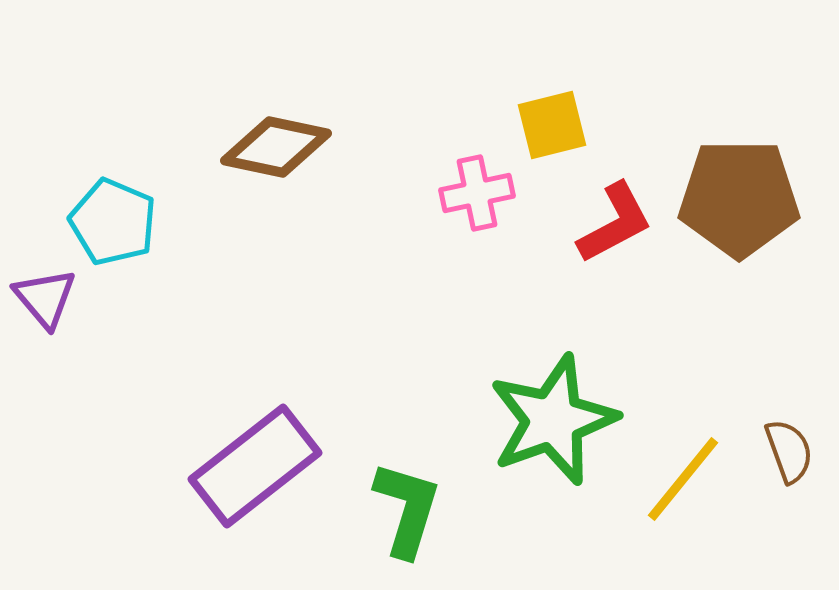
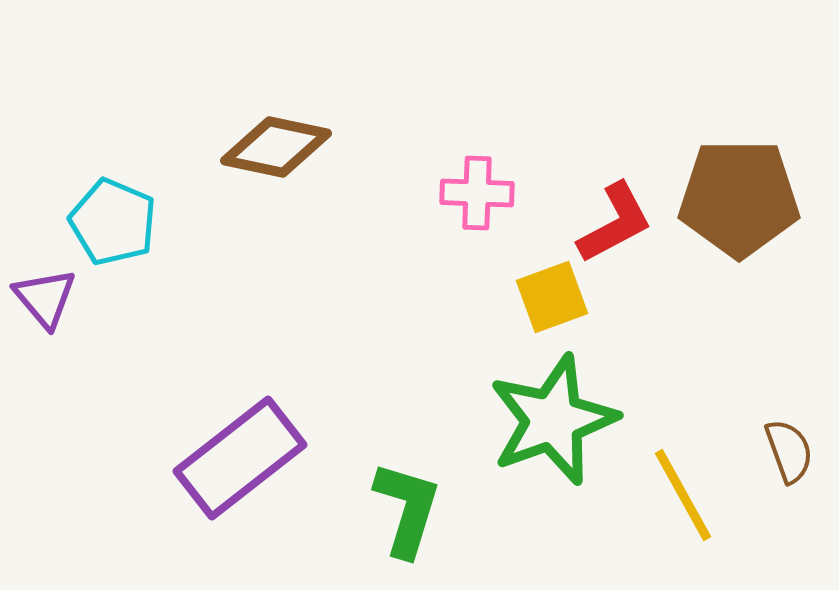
yellow square: moved 172 px down; rotated 6 degrees counterclockwise
pink cross: rotated 14 degrees clockwise
purple rectangle: moved 15 px left, 8 px up
yellow line: moved 16 px down; rotated 68 degrees counterclockwise
